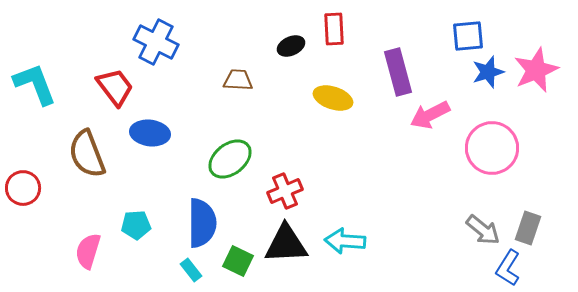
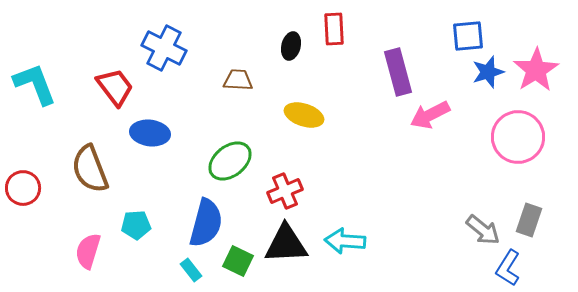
blue cross: moved 8 px right, 6 px down
black ellipse: rotated 52 degrees counterclockwise
pink star: rotated 9 degrees counterclockwise
yellow ellipse: moved 29 px left, 17 px down
pink circle: moved 26 px right, 11 px up
brown semicircle: moved 3 px right, 15 px down
green ellipse: moved 2 px down
blue semicircle: moved 4 px right; rotated 15 degrees clockwise
gray rectangle: moved 1 px right, 8 px up
